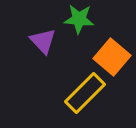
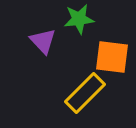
green star: rotated 12 degrees counterclockwise
orange square: rotated 33 degrees counterclockwise
